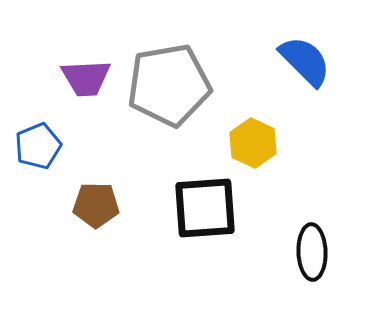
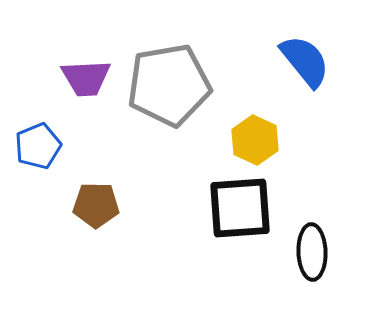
blue semicircle: rotated 6 degrees clockwise
yellow hexagon: moved 2 px right, 3 px up
black square: moved 35 px right
